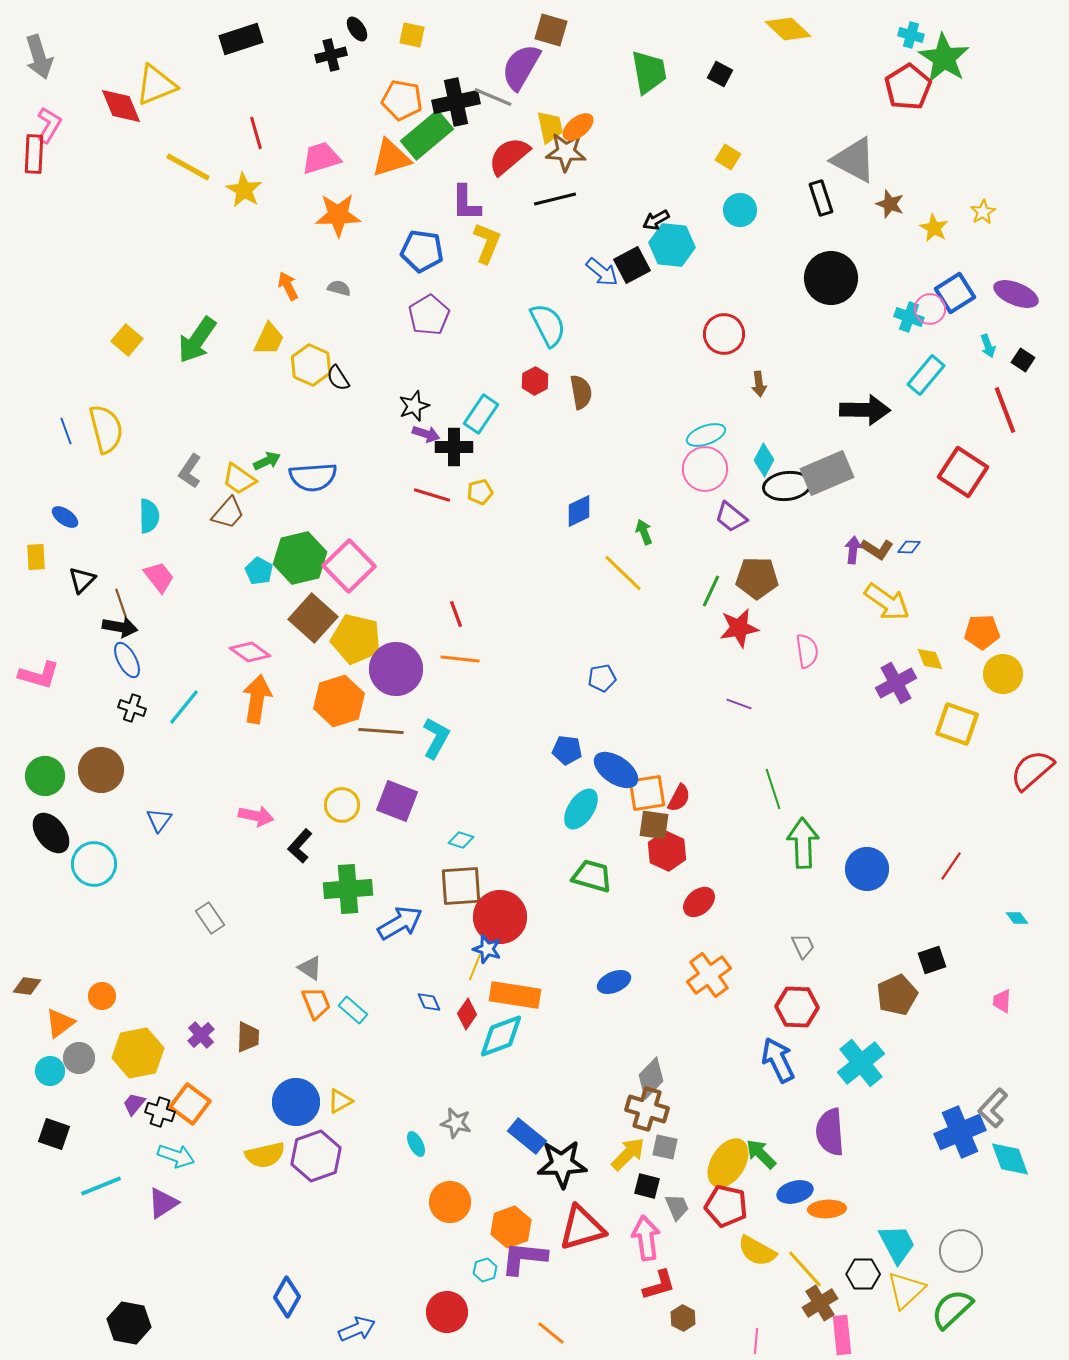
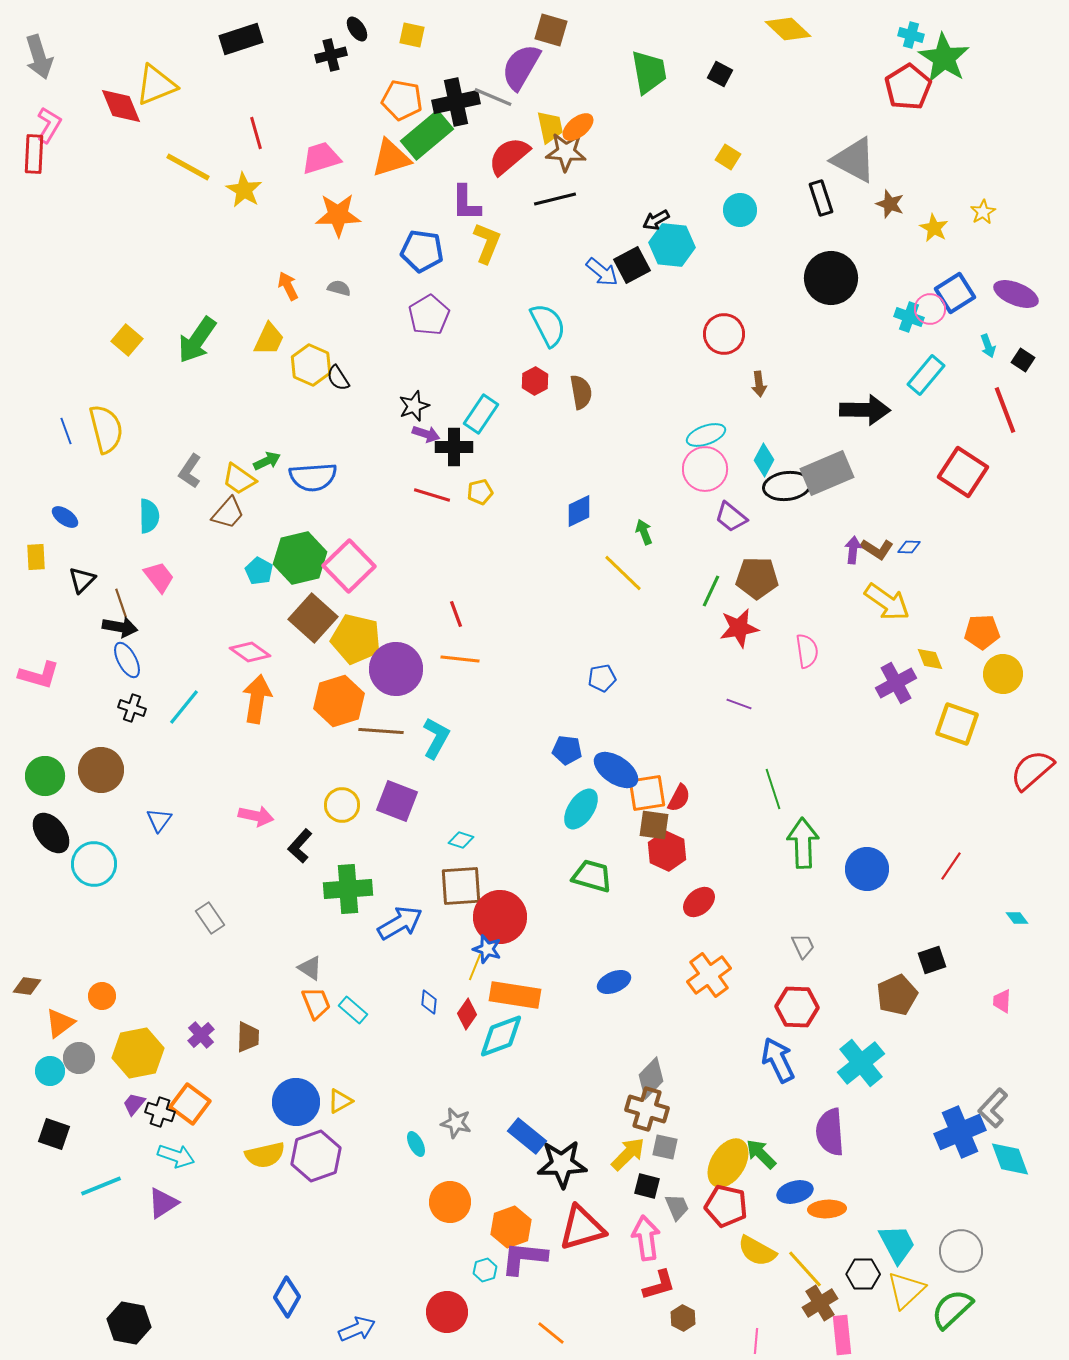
blue diamond at (429, 1002): rotated 30 degrees clockwise
